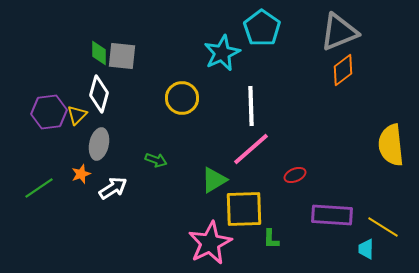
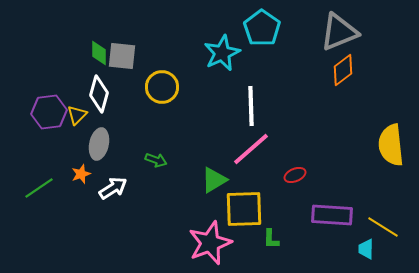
yellow circle: moved 20 px left, 11 px up
pink star: rotated 6 degrees clockwise
